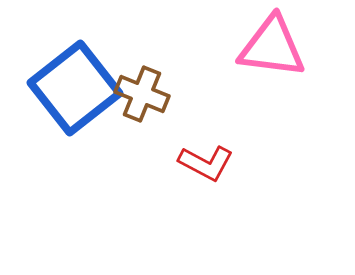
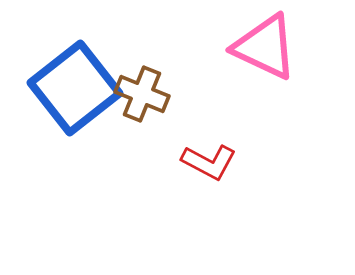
pink triangle: moved 7 px left; rotated 18 degrees clockwise
red L-shape: moved 3 px right, 1 px up
